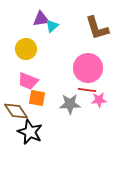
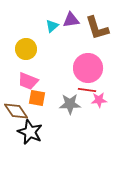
purple triangle: moved 30 px right, 1 px down
